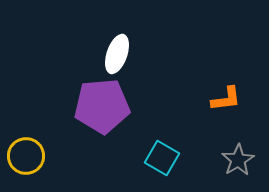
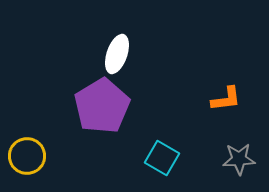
purple pentagon: rotated 26 degrees counterclockwise
yellow circle: moved 1 px right
gray star: moved 1 px right, 1 px up; rotated 28 degrees clockwise
